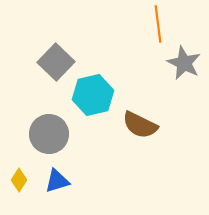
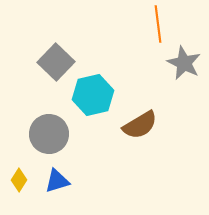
brown semicircle: rotated 57 degrees counterclockwise
